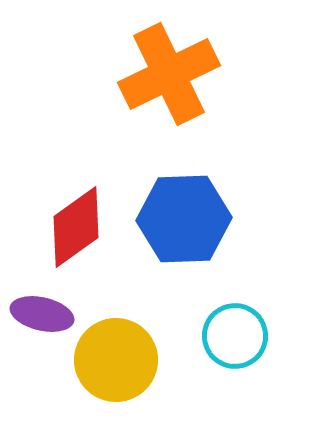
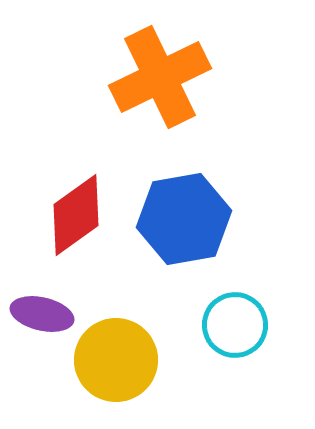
orange cross: moved 9 px left, 3 px down
blue hexagon: rotated 8 degrees counterclockwise
red diamond: moved 12 px up
cyan circle: moved 11 px up
